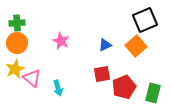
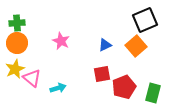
cyan arrow: rotated 91 degrees counterclockwise
